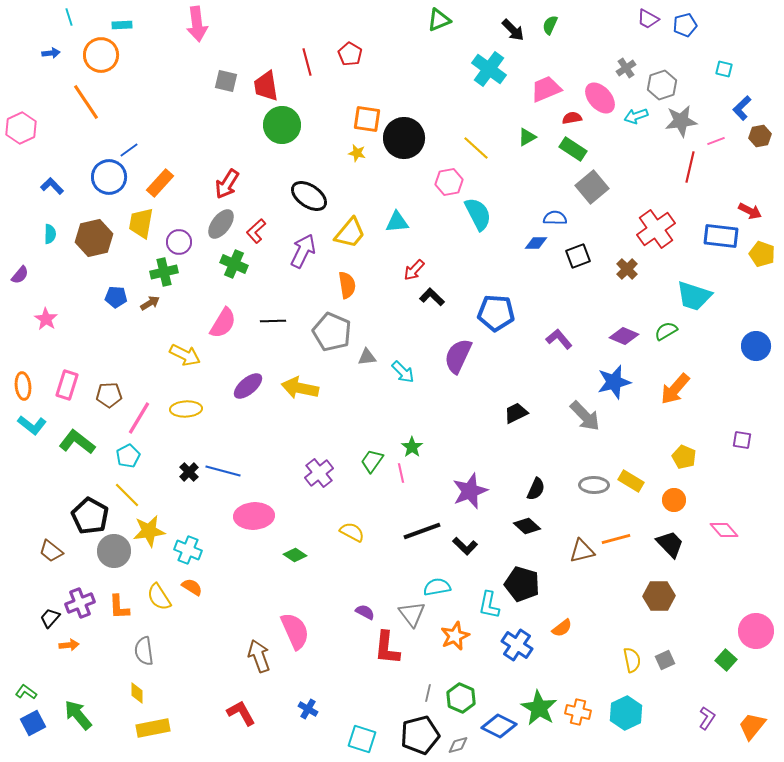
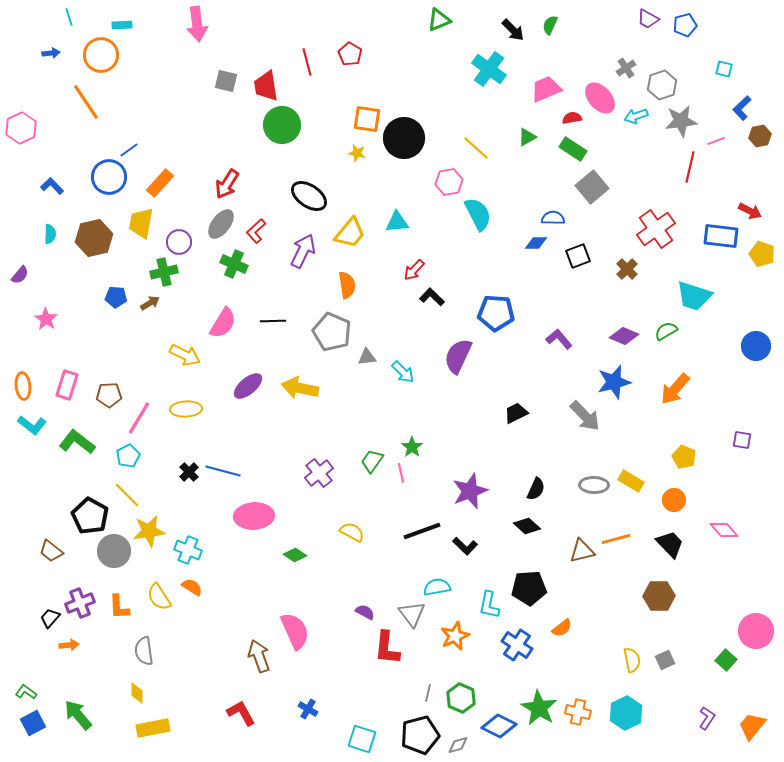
blue semicircle at (555, 218): moved 2 px left
black pentagon at (522, 584): moved 7 px right, 4 px down; rotated 20 degrees counterclockwise
